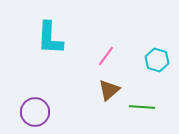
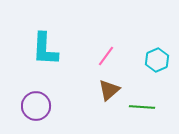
cyan L-shape: moved 5 px left, 11 px down
cyan hexagon: rotated 20 degrees clockwise
purple circle: moved 1 px right, 6 px up
